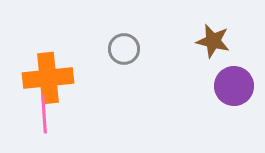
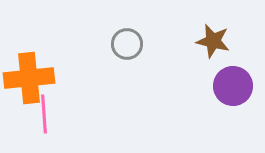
gray circle: moved 3 px right, 5 px up
orange cross: moved 19 px left
purple circle: moved 1 px left
